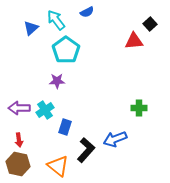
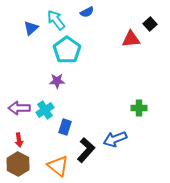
red triangle: moved 3 px left, 2 px up
cyan pentagon: moved 1 px right
brown hexagon: rotated 15 degrees clockwise
